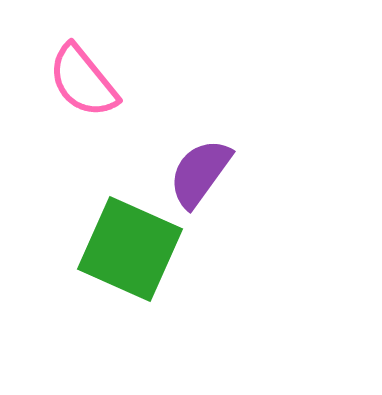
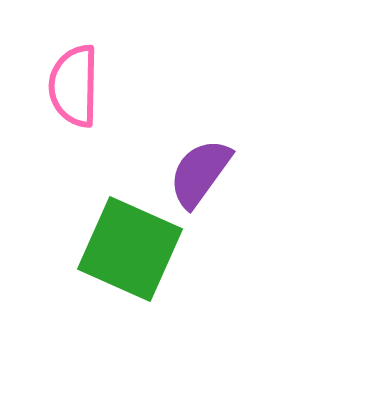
pink semicircle: moved 9 px left, 5 px down; rotated 40 degrees clockwise
